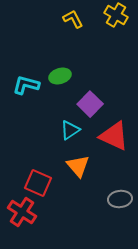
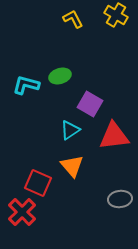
purple square: rotated 15 degrees counterclockwise
red triangle: rotated 32 degrees counterclockwise
orange triangle: moved 6 px left
red cross: rotated 12 degrees clockwise
